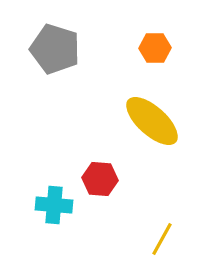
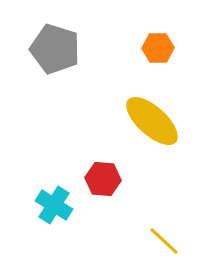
orange hexagon: moved 3 px right
red hexagon: moved 3 px right
cyan cross: rotated 27 degrees clockwise
yellow line: moved 2 px right, 2 px down; rotated 76 degrees counterclockwise
